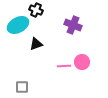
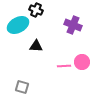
black triangle: moved 2 px down; rotated 24 degrees clockwise
gray square: rotated 16 degrees clockwise
